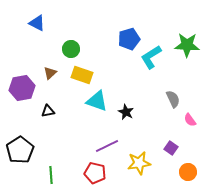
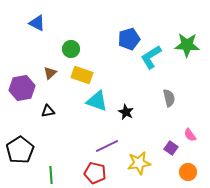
gray semicircle: moved 4 px left, 1 px up; rotated 12 degrees clockwise
pink semicircle: moved 15 px down
